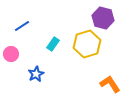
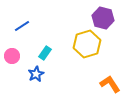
cyan rectangle: moved 8 px left, 9 px down
pink circle: moved 1 px right, 2 px down
